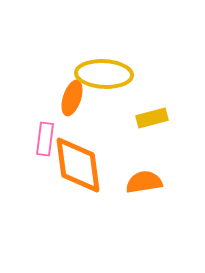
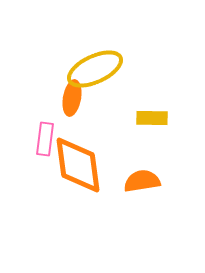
yellow ellipse: moved 9 px left, 5 px up; rotated 28 degrees counterclockwise
orange ellipse: rotated 8 degrees counterclockwise
yellow rectangle: rotated 16 degrees clockwise
orange semicircle: moved 2 px left, 1 px up
